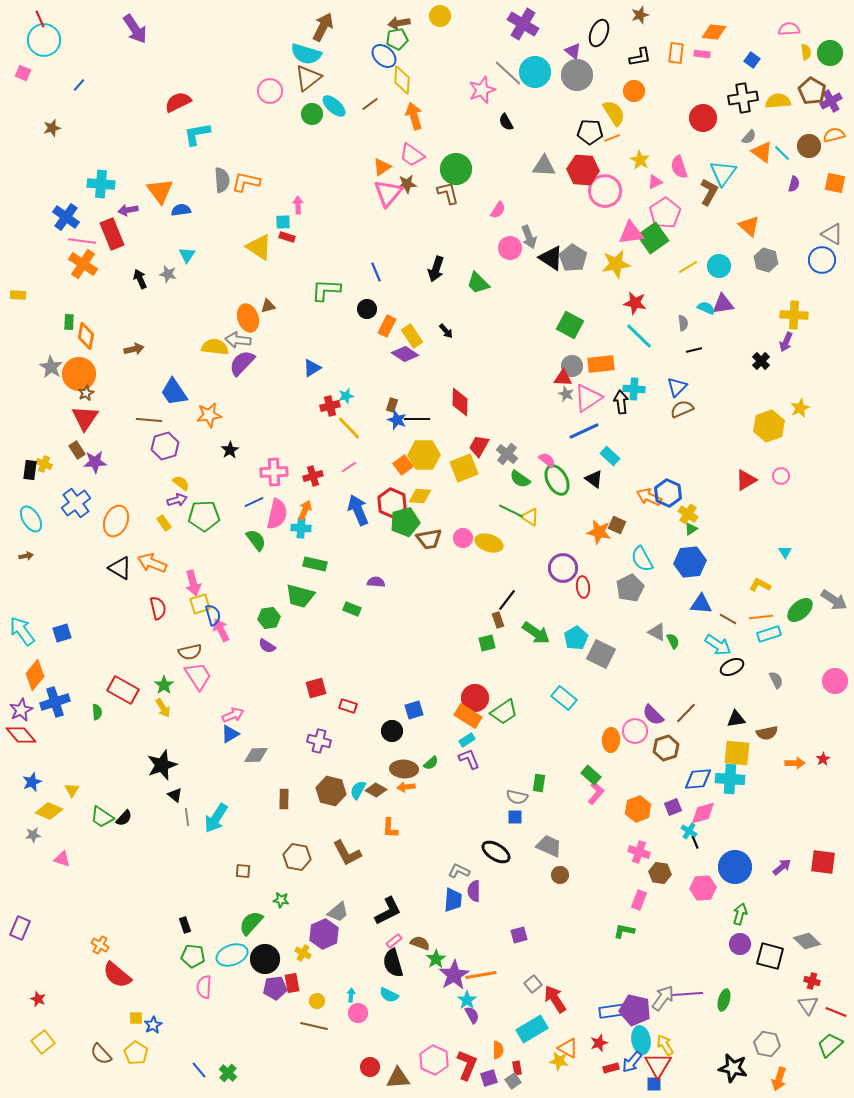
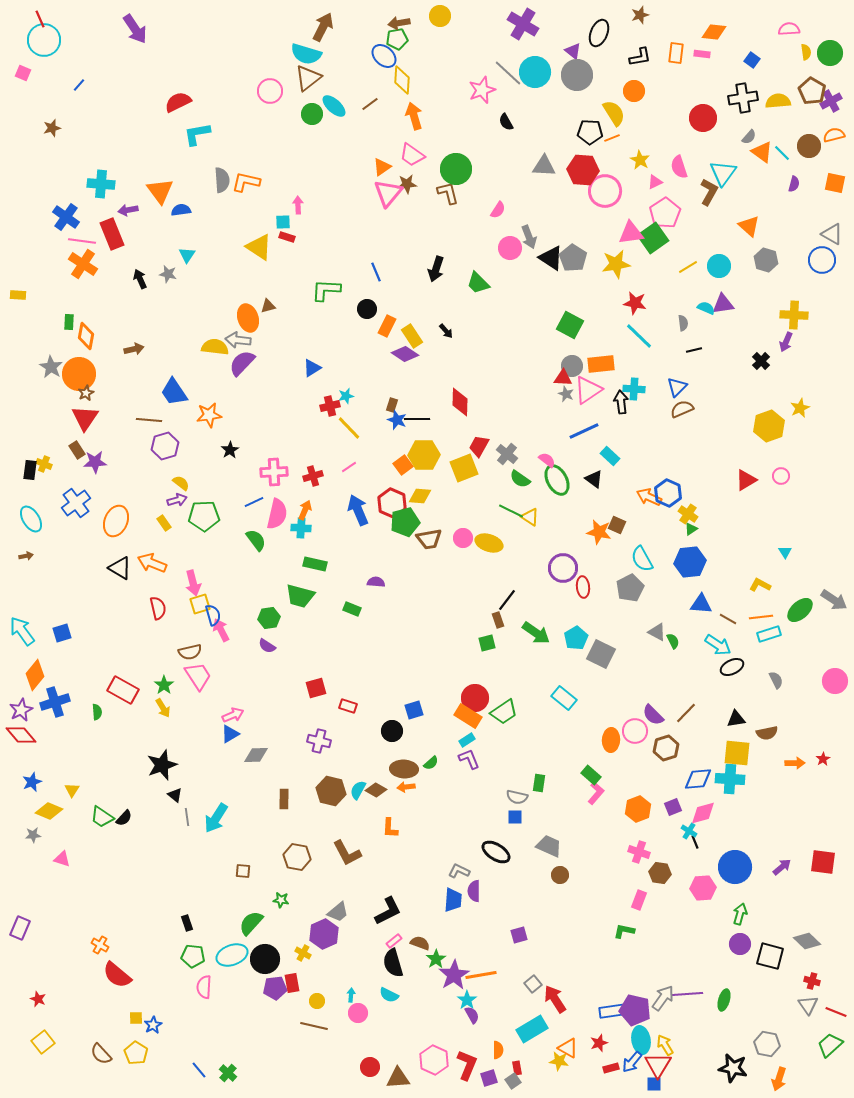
pink triangle at (588, 398): moved 8 px up
black rectangle at (185, 925): moved 2 px right, 2 px up
